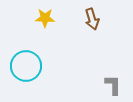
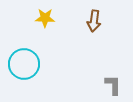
brown arrow: moved 2 px right, 2 px down; rotated 25 degrees clockwise
cyan circle: moved 2 px left, 2 px up
